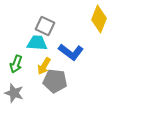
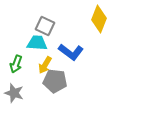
yellow arrow: moved 1 px right, 1 px up
